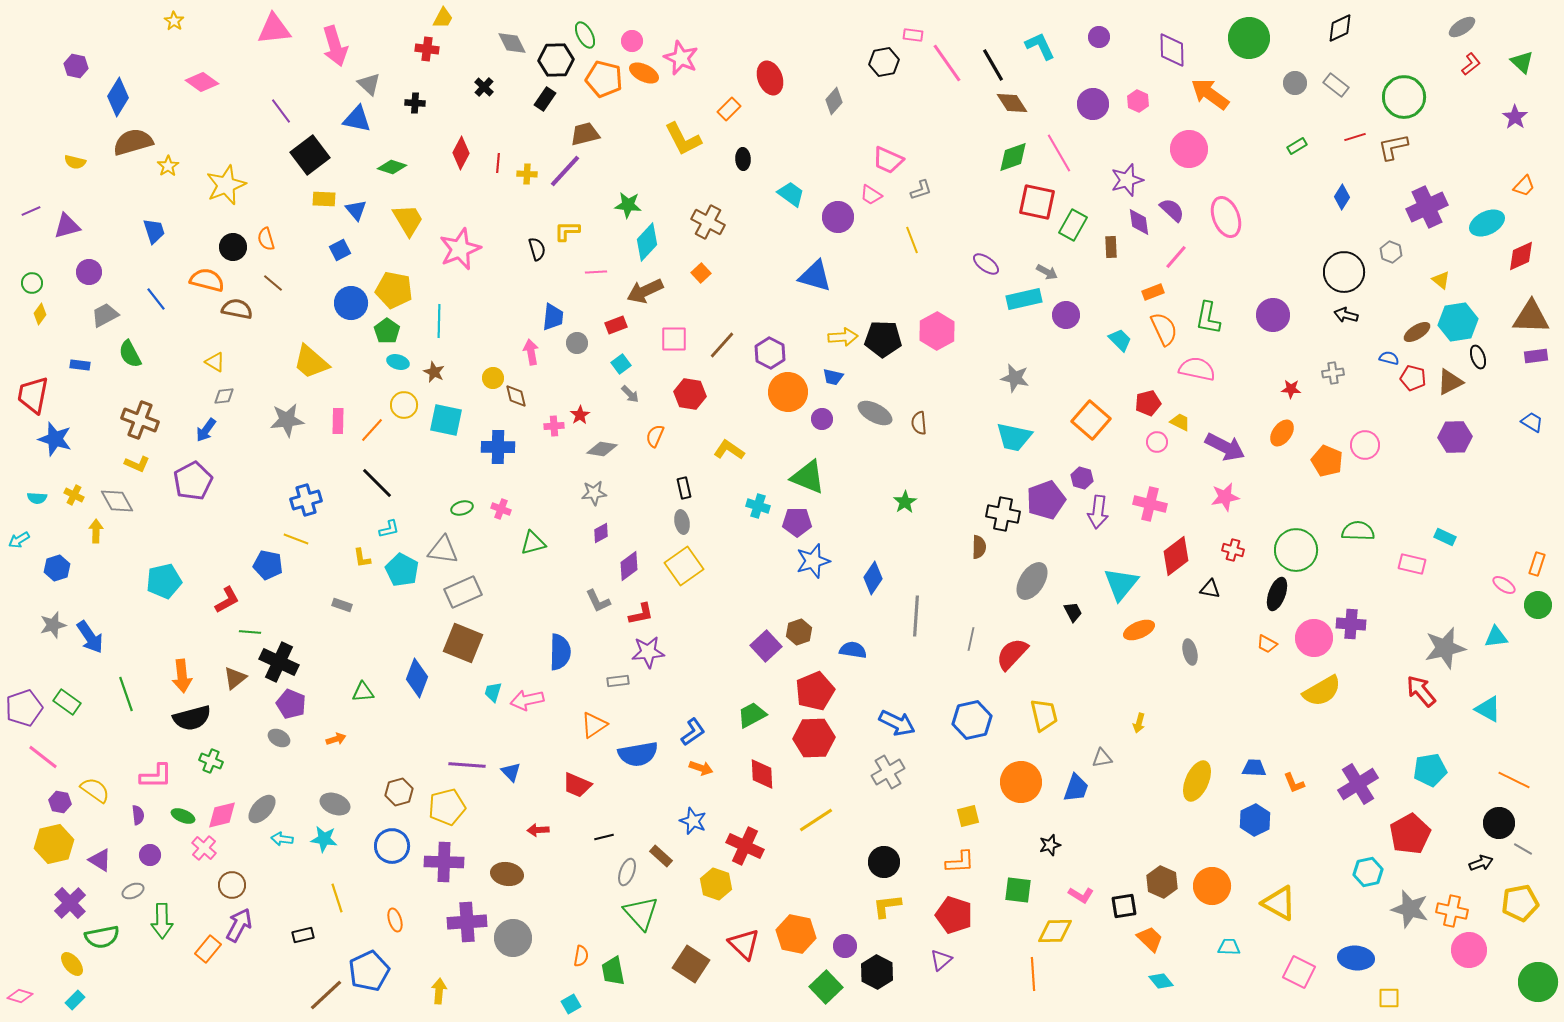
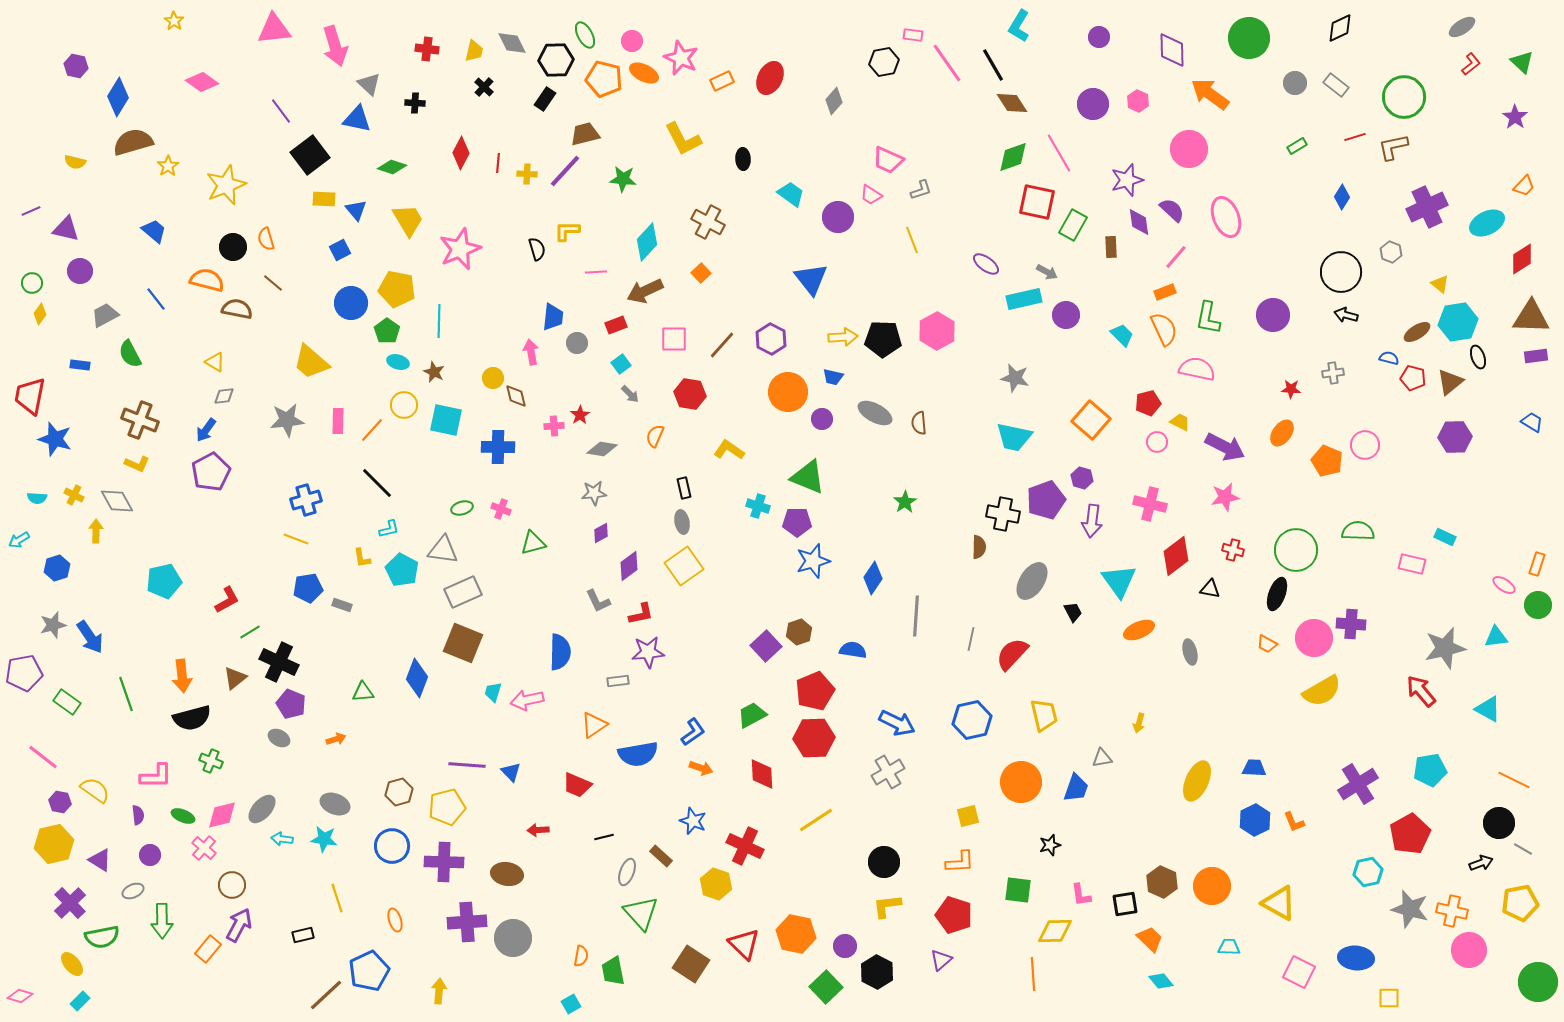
yellow trapezoid at (443, 18): moved 31 px right, 33 px down; rotated 15 degrees counterclockwise
cyan L-shape at (1040, 46): moved 21 px left, 20 px up; rotated 124 degrees counterclockwise
red ellipse at (770, 78): rotated 48 degrees clockwise
orange rectangle at (729, 109): moved 7 px left, 28 px up; rotated 20 degrees clockwise
green star at (628, 205): moved 5 px left, 26 px up
purple triangle at (67, 226): moved 1 px left, 3 px down; rotated 28 degrees clockwise
blue trapezoid at (154, 231): rotated 32 degrees counterclockwise
red diamond at (1521, 256): moved 1 px right, 3 px down; rotated 8 degrees counterclockwise
purple circle at (89, 272): moved 9 px left, 1 px up
black circle at (1344, 272): moved 3 px left
blue triangle at (815, 276): moved 4 px left, 3 px down; rotated 36 degrees clockwise
yellow triangle at (1441, 280): moved 1 px left, 4 px down
yellow pentagon at (394, 290): moved 3 px right, 1 px up
orange rectangle at (1153, 292): moved 12 px right
cyan trapezoid at (1120, 340): moved 2 px right, 5 px up
purple hexagon at (770, 353): moved 1 px right, 14 px up
brown triangle at (1450, 382): rotated 12 degrees counterclockwise
red trapezoid at (33, 395): moved 3 px left, 1 px down
purple pentagon at (193, 481): moved 18 px right, 9 px up
purple arrow at (1098, 512): moved 6 px left, 9 px down
blue pentagon at (268, 565): moved 40 px right, 23 px down; rotated 20 degrees counterclockwise
cyan triangle at (1121, 584): moved 2 px left, 3 px up; rotated 15 degrees counterclockwise
green line at (250, 632): rotated 35 degrees counterclockwise
purple pentagon at (24, 708): moved 35 px up; rotated 9 degrees clockwise
orange L-shape at (1294, 783): moved 39 px down
pink L-shape at (1081, 895): rotated 50 degrees clockwise
black square at (1124, 906): moved 1 px right, 2 px up
cyan rectangle at (75, 1000): moved 5 px right, 1 px down
